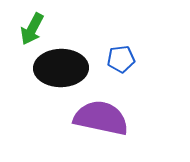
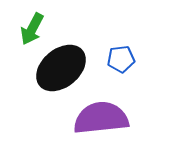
black ellipse: rotated 39 degrees counterclockwise
purple semicircle: rotated 18 degrees counterclockwise
